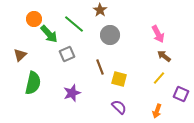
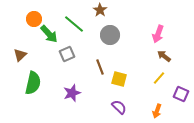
pink arrow: rotated 48 degrees clockwise
